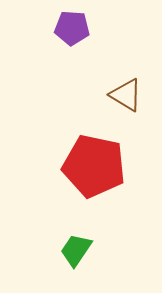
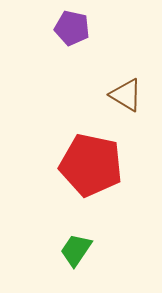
purple pentagon: rotated 8 degrees clockwise
red pentagon: moved 3 px left, 1 px up
